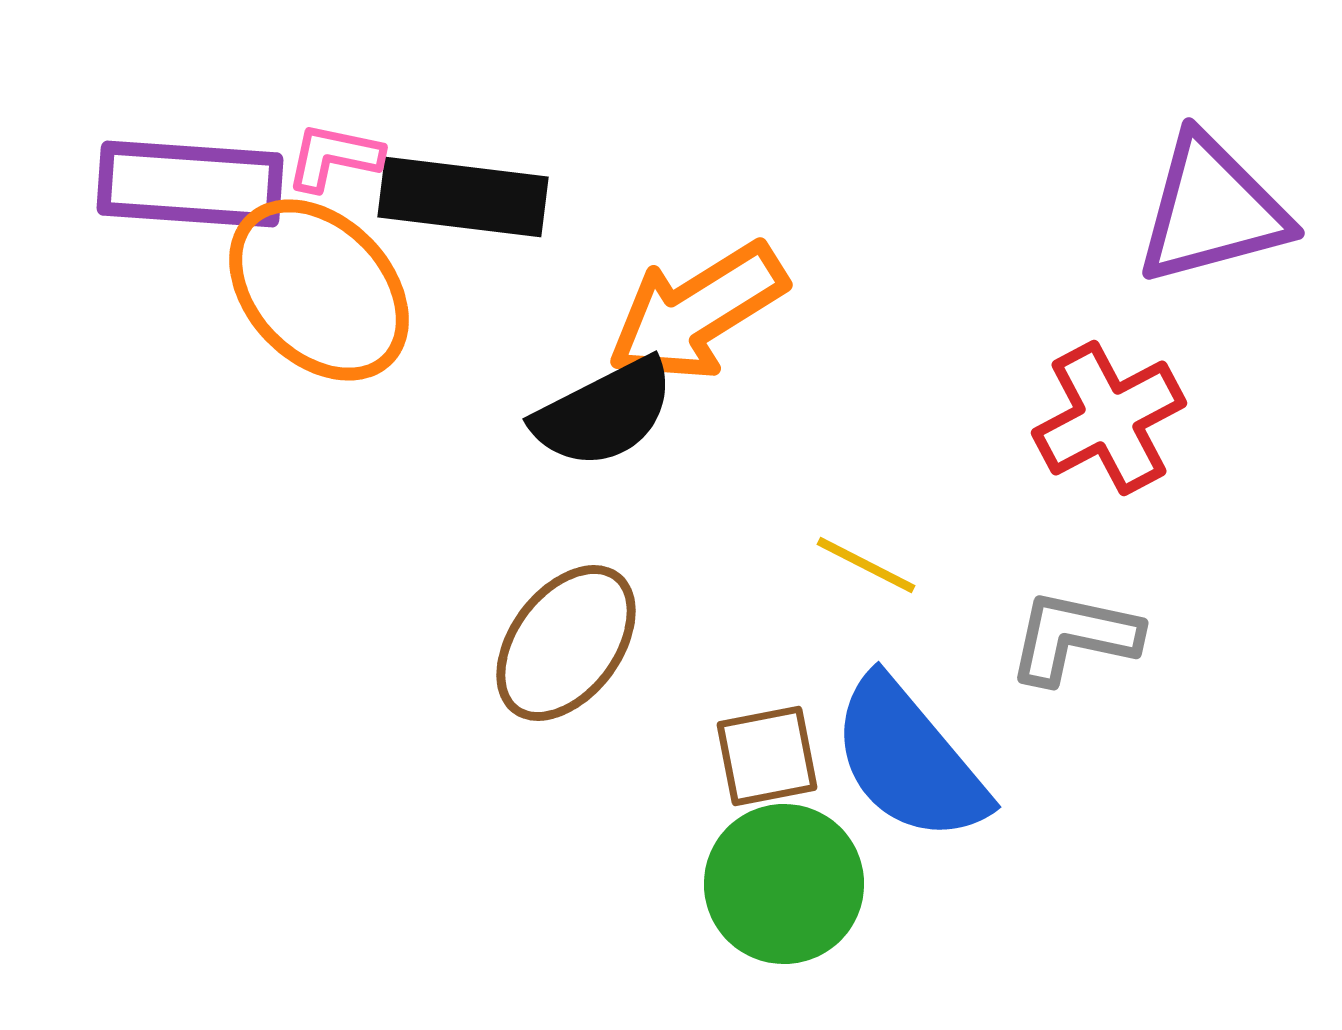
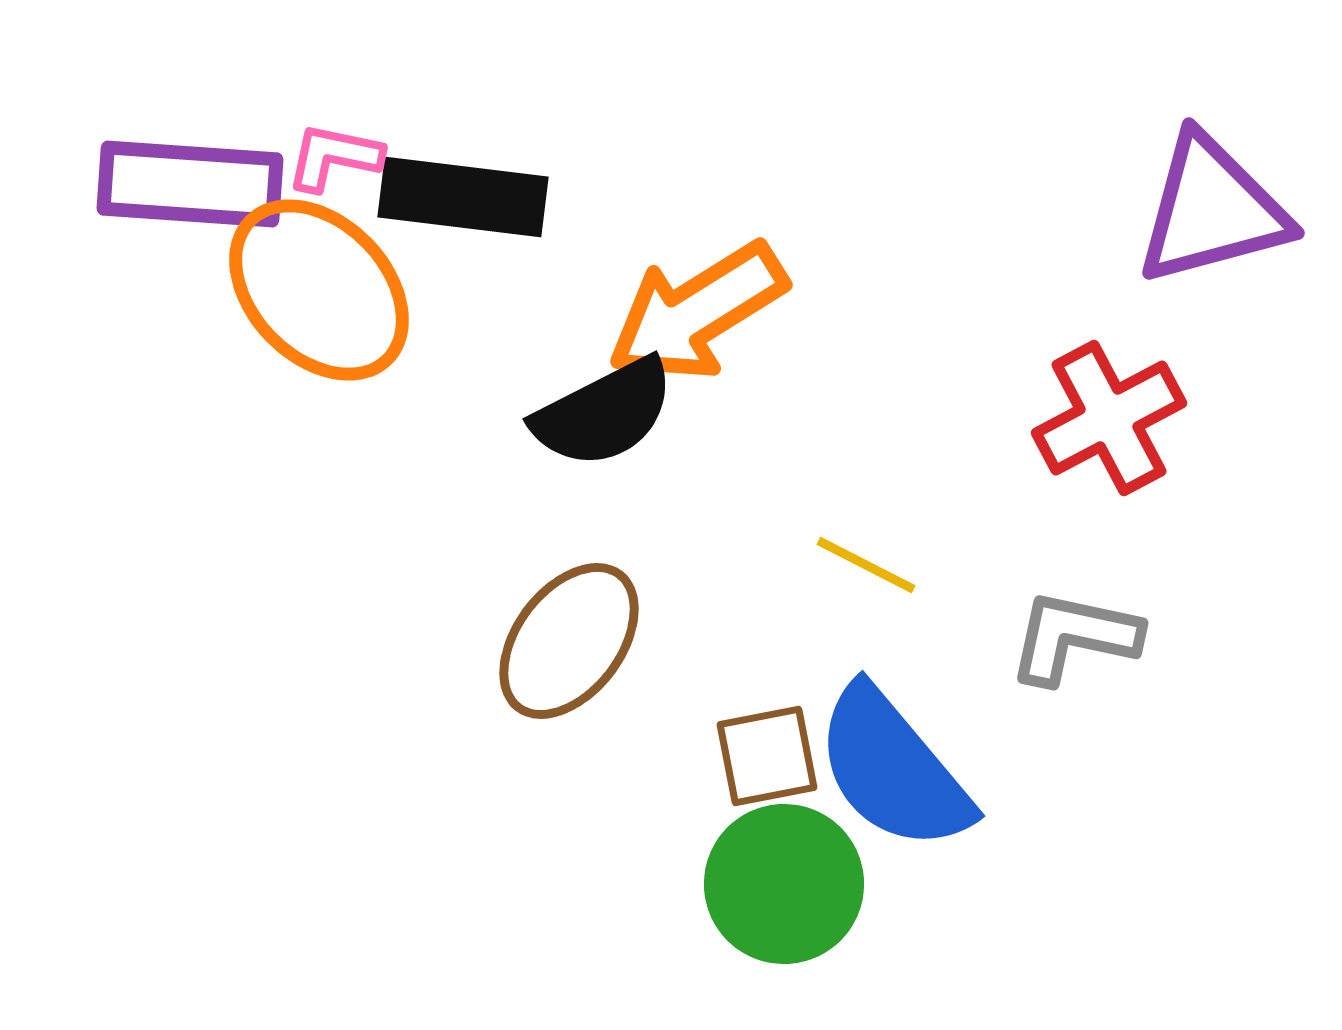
brown ellipse: moved 3 px right, 2 px up
blue semicircle: moved 16 px left, 9 px down
